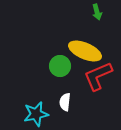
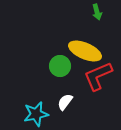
white semicircle: rotated 30 degrees clockwise
